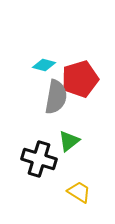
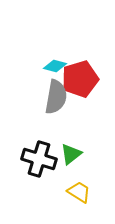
cyan diamond: moved 11 px right, 1 px down
green triangle: moved 2 px right, 13 px down
